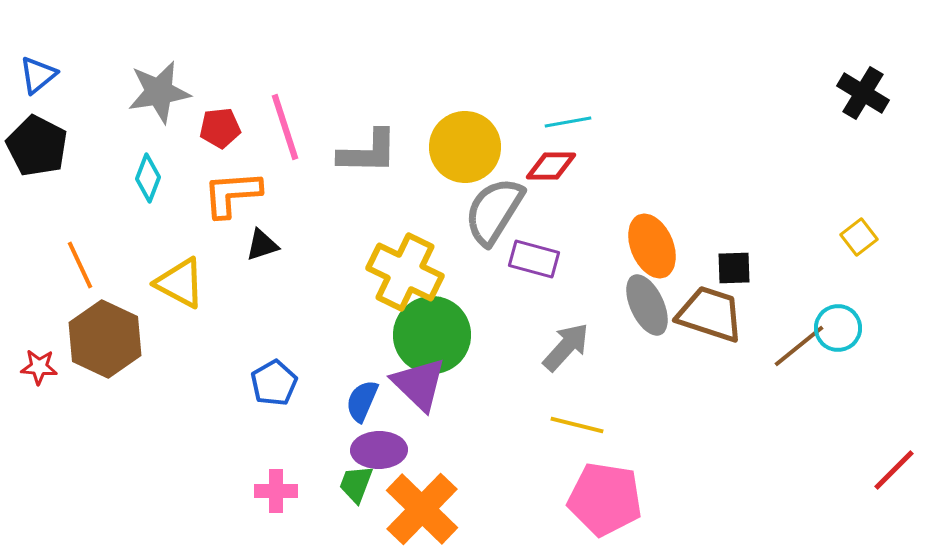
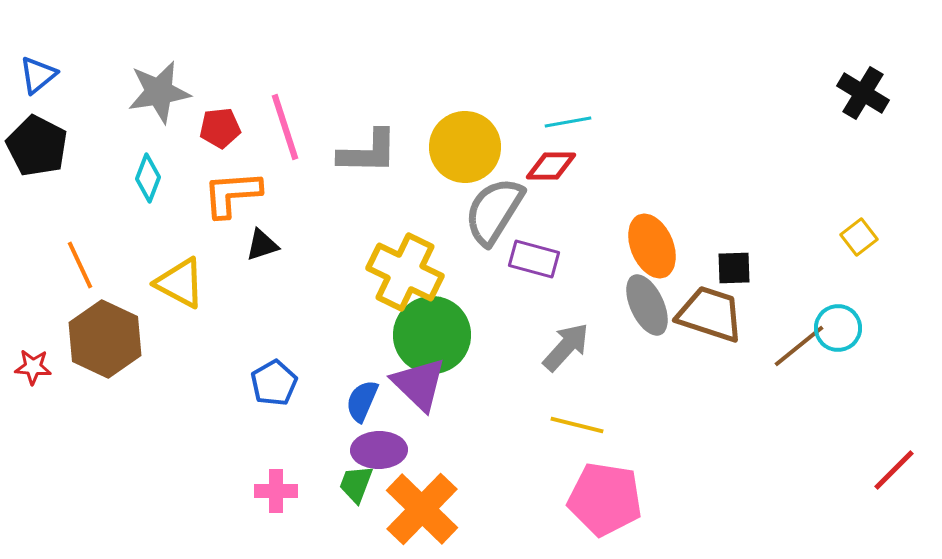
red star: moved 6 px left
